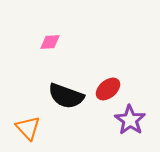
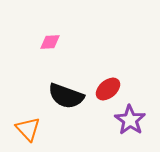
orange triangle: moved 1 px down
